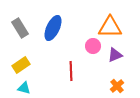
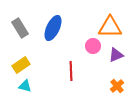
purple triangle: moved 1 px right
cyan triangle: moved 1 px right, 2 px up
